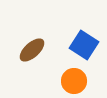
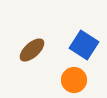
orange circle: moved 1 px up
